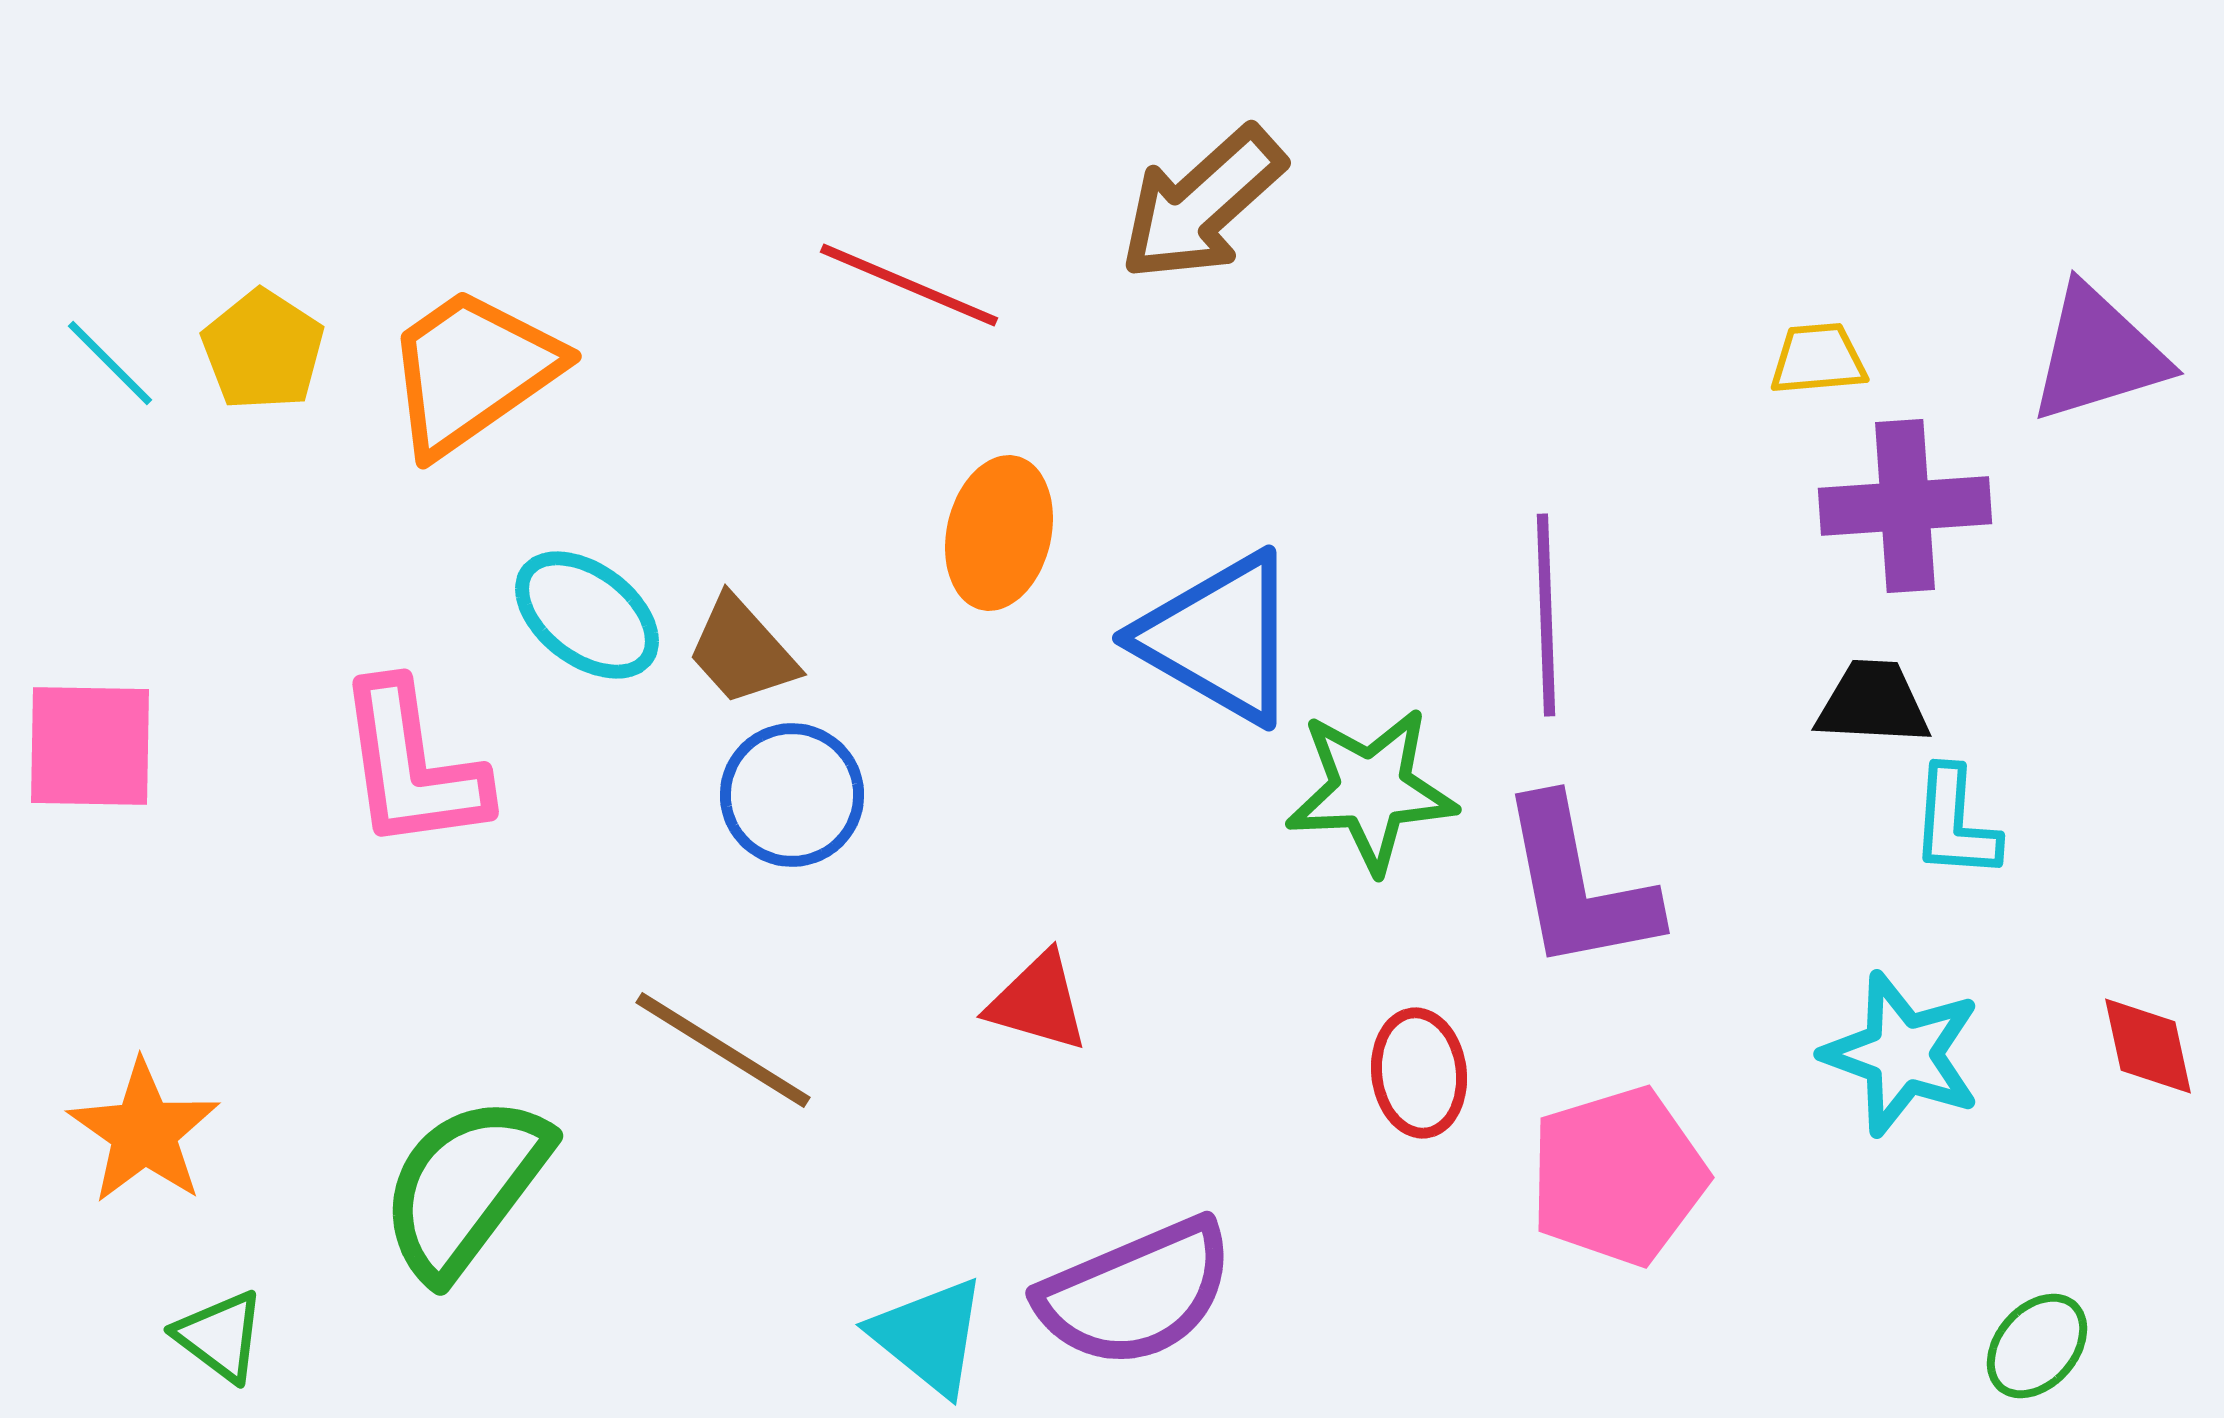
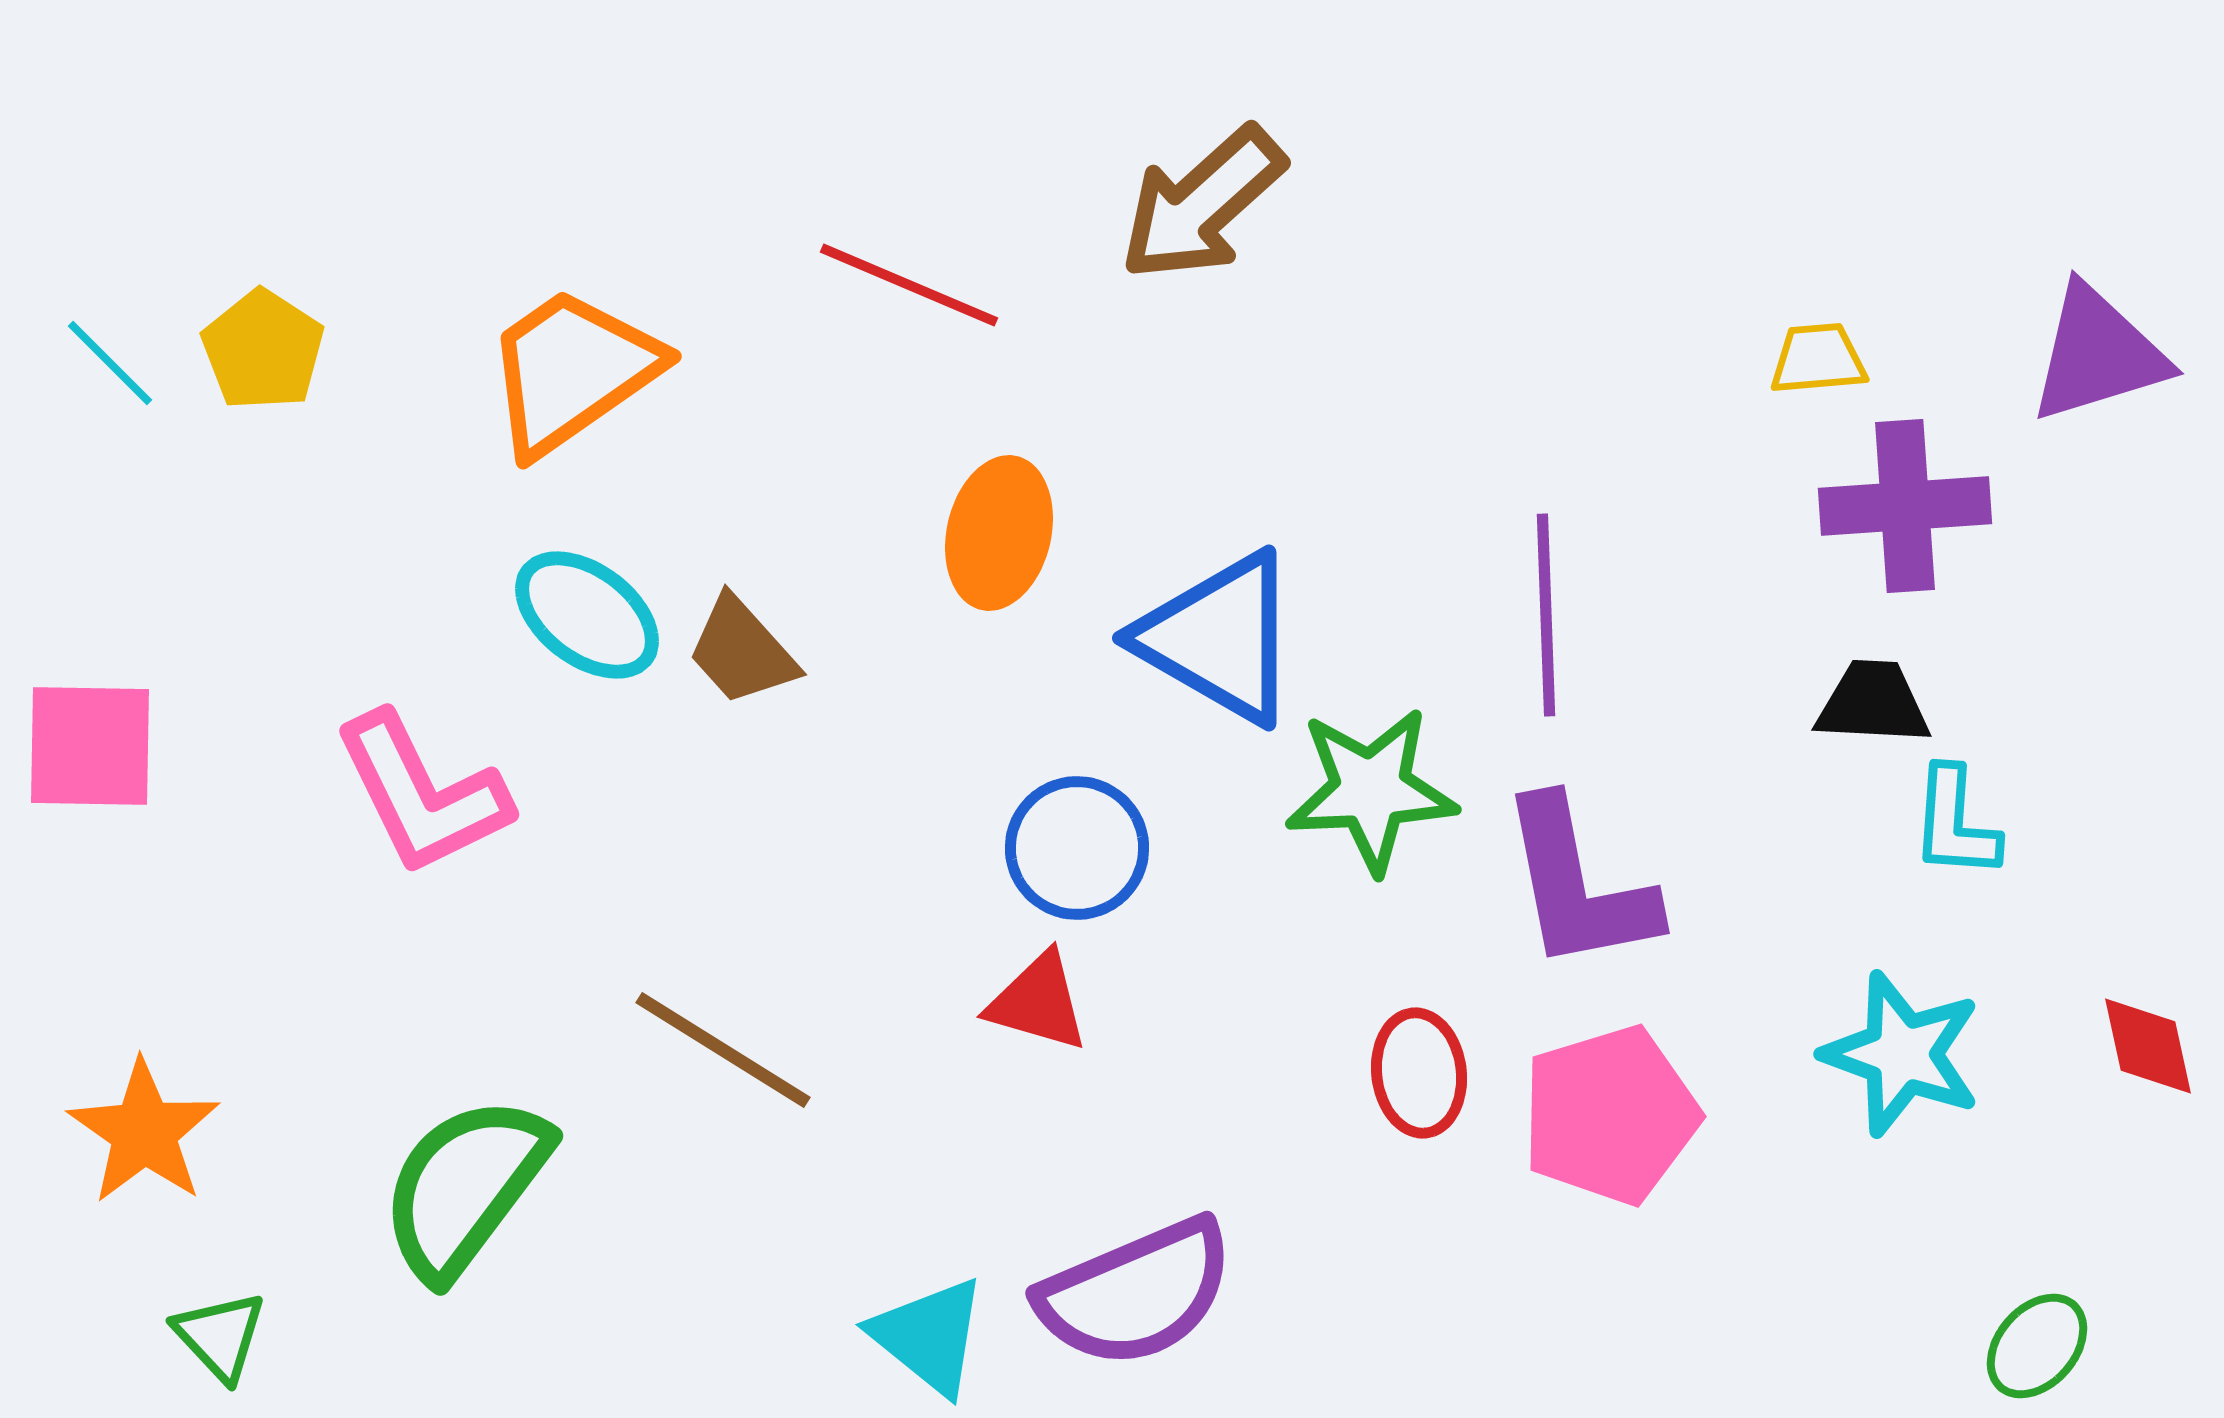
orange trapezoid: moved 100 px right
pink L-shape: moved 10 px right, 28 px down; rotated 18 degrees counterclockwise
blue circle: moved 285 px right, 53 px down
pink pentagon: moved 8 px left, 61 px up
green triangle: rotated 10 degrees clockwise
